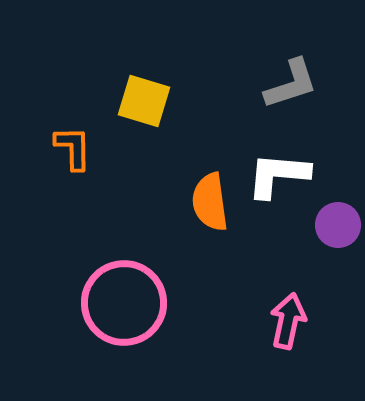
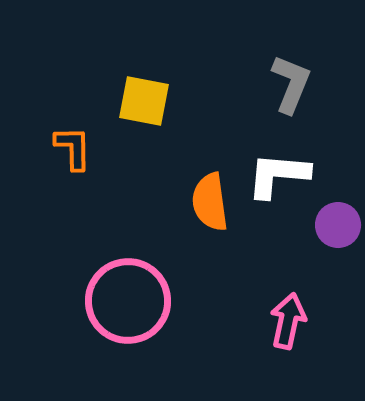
gray L-shape: rotated 50 degrees counterclockwise
yellow square: rotated 6 degrees counterclockwise
pink circle: moved 4 px right, 2 px up
